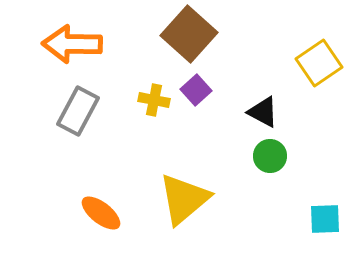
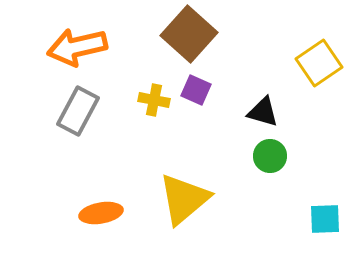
orange arrow: moved 5 px right, 3 px down; rotated 14 degrees counterclockwise
purple square: rotated 24 degrees counterclockwise
black triangle: rotated 12 degrees counterclockwise
orange ellipse: rotated 48 degrees counterclockwise
